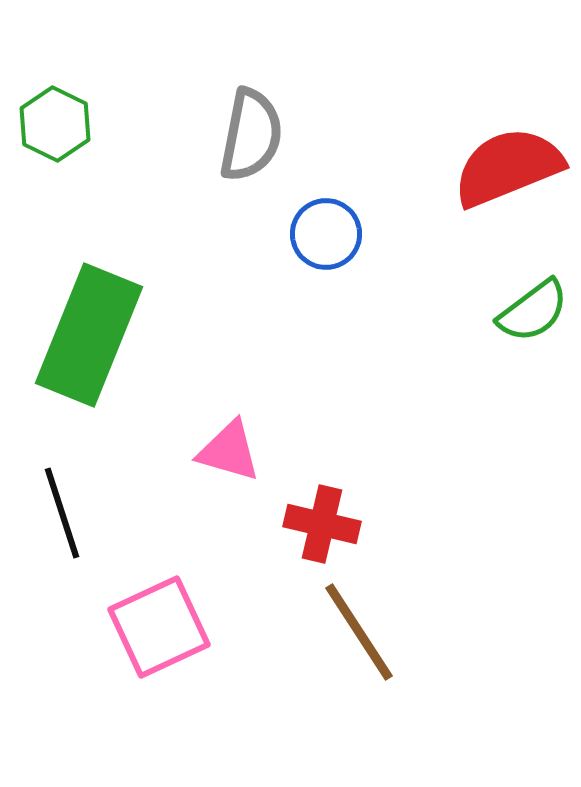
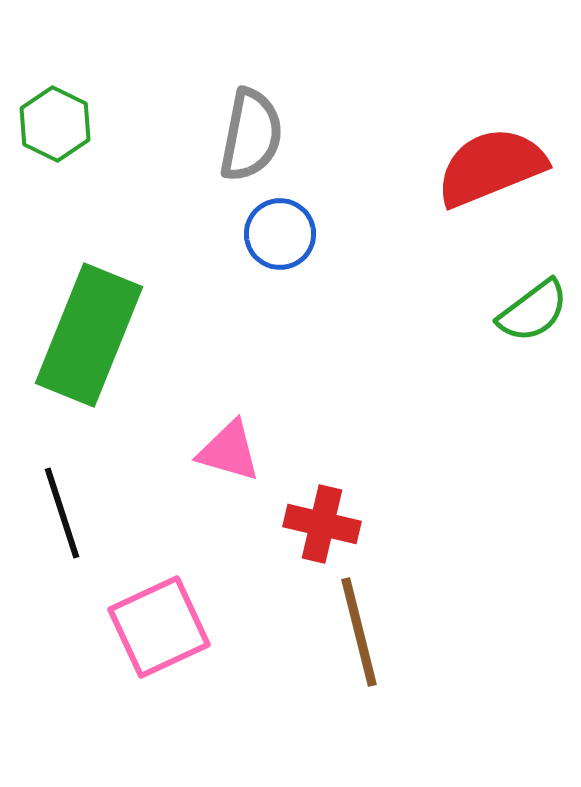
red semicircle: moved 17 px left
blue circle: moved 46 px left
brown line: rotated 19 degrees clockwise
